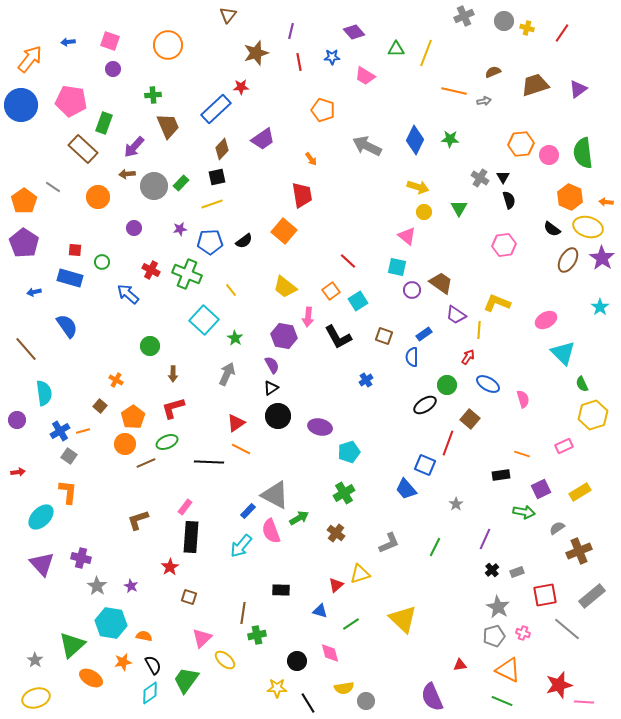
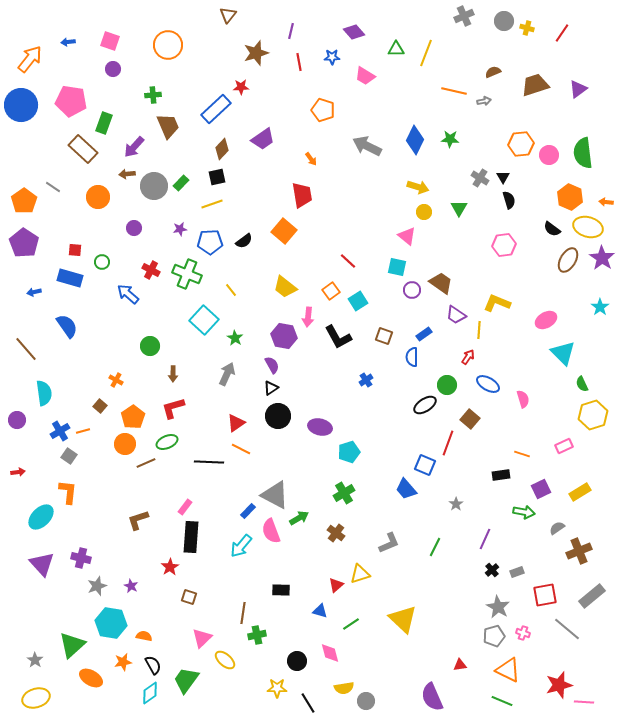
gray star at (97, 586): rotated 18 degrees clockwise
